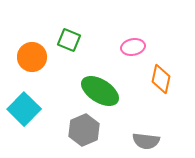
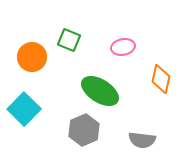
pink ellipse: moved 10 px left
gray semicircle: moved 4 px left, 1 px up
